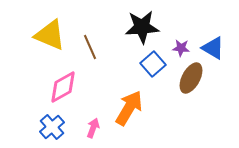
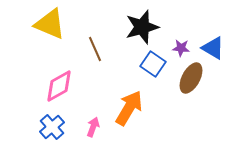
black star: rotated 12 degrees counterclockwise
yellow triangle: moved 11 px up
brown line: moved 5 px right, 2 px down
blue square: rotated 15 degrees counterclockwise
pink diamond: moved 4 px left, 1 px up
pink arrow: moved 1 px up
